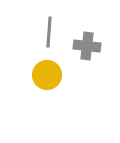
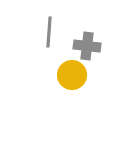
yellow circle: moved 25 px right
